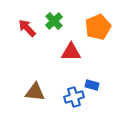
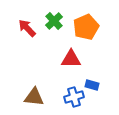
orange pentagon: moved 12 px left
red triangle: moved 7 px down
brown triangle: moved 1 px left, 5 px down
